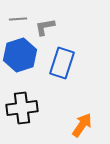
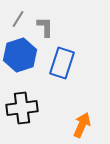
gray line: rotated 54 degrees counterclockwise
gray L-shape: rotated 100 degrees clockwise
orange arrow: rotated 10 degrees counterclockwise
